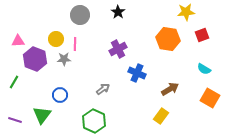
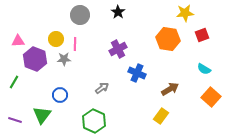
yellow star: moved 1 px left, 1 px down
gray arrow: moved 1 px left, 1 px up
orange square: moved 1 px right, 1 px up; rotated 12 degrees clockwise
